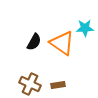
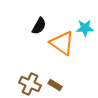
black semicircle: moved 5 px right, 16 px up
brown rectangle: moved 3 px left; rotated 40 degrees clockwise
